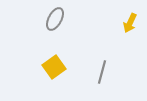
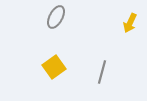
gray ellipse: moved 1 px right, 2 px up
